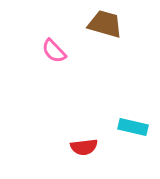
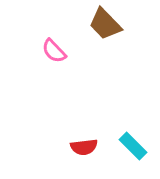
brown trapezoid: rotated 150 degrees counterclockwise
cyan rectangle: moved 19 px down; rotated 32 degrees clockwise
